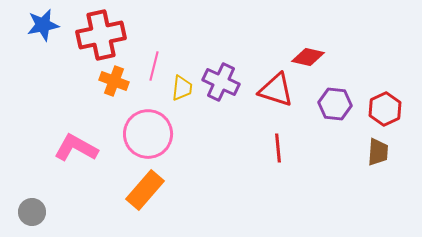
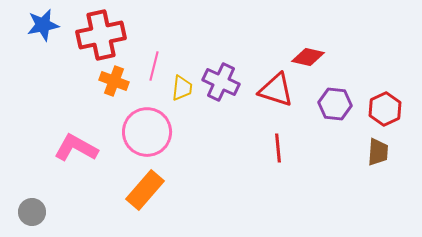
pink circle: moved 1 px left, 2 px up
